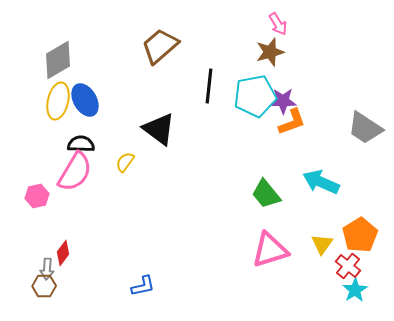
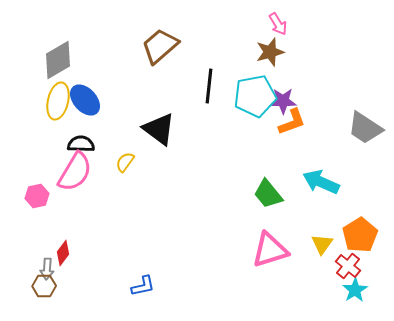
blue ellipse: rotated 12 degrees counterclockwise
green trapezoid: moved 2 px right
